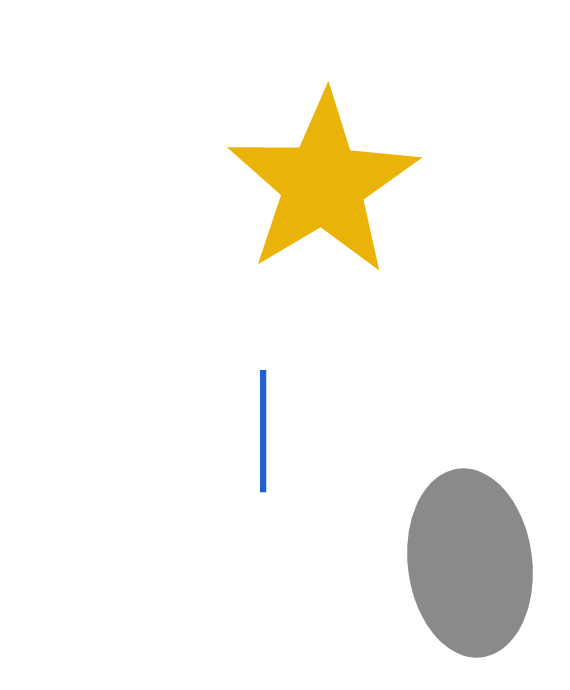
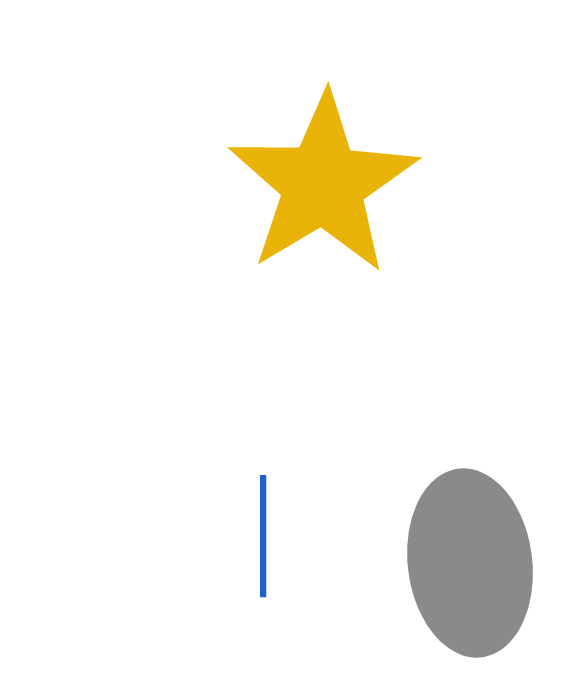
blue line: moved 105 px down
